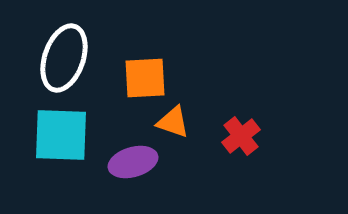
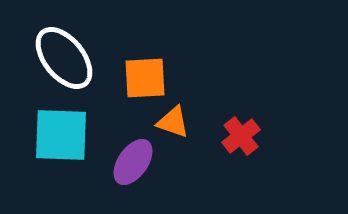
white ellipse: rotated 58 degrees counterclockwise
purple ellipse: rotated 39 degrees counterclockwise
